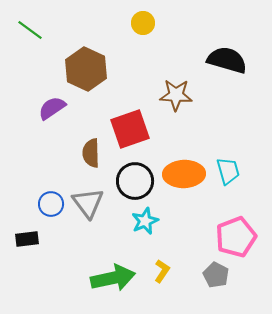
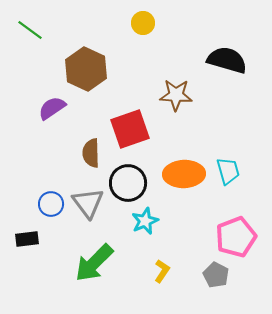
black circle: moved 7 px left, 2 px down
green arrow: moved 19 px left, 15 px up; rotated 147 degrees clockwise
